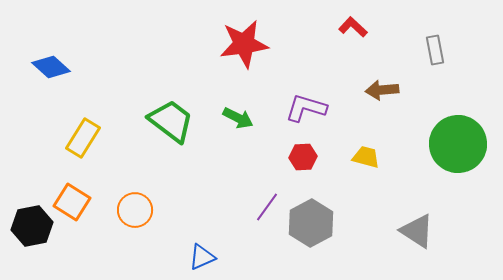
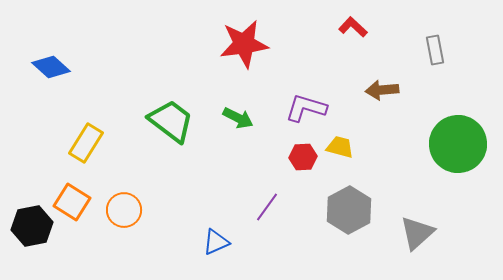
yellow rectangle: moved 3 px right, 5 px down
yellow trapezoid: moved 26 px left, 10 px up
orange circle: moved 11 px left
gray hexagon: moved 38 px right, 13 px up
gray triangle: moved 2 px down; rotated 45 degrees clockwise
blue triangle: moved 14 px right, 15 px up
